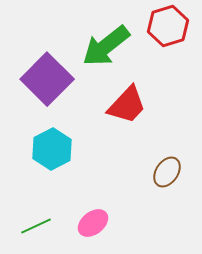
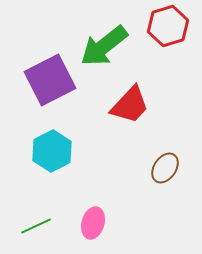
green arrow: moved 2 px left
purple square: moved 3 px right, 1 px down; rotated 18 degrees clockwise
red trapezoid: moved 3 px right
cyan hexagon: moved 2 px down
brown ellipse: moved 2 px left, 4 px up
pink ellipse: rotated 36 degrees counterclockwise
